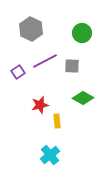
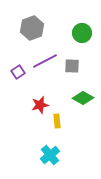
gray hexagon: moved 1 px right, 1 px up; rotated 15 degrees clockwise
